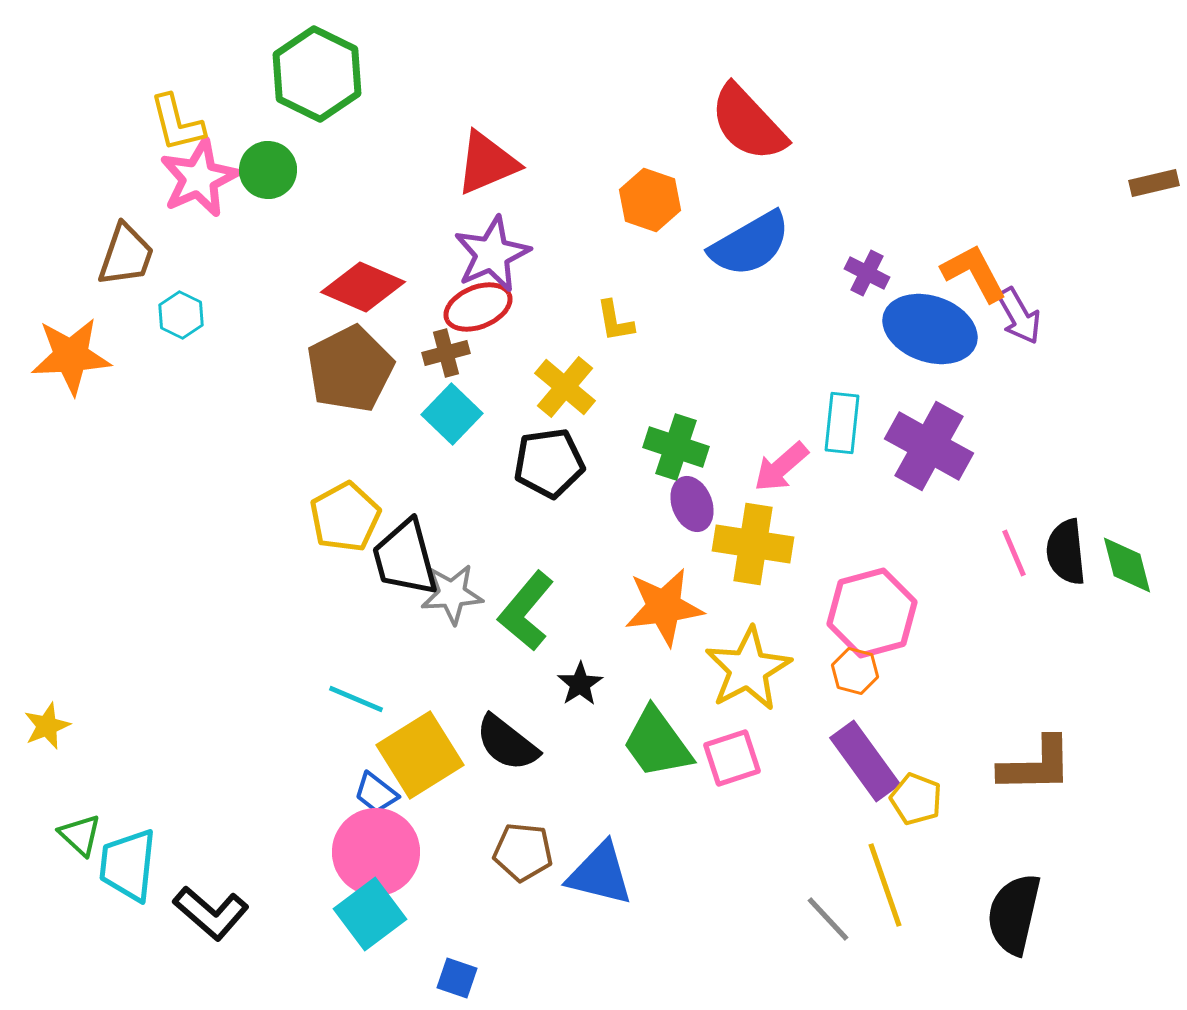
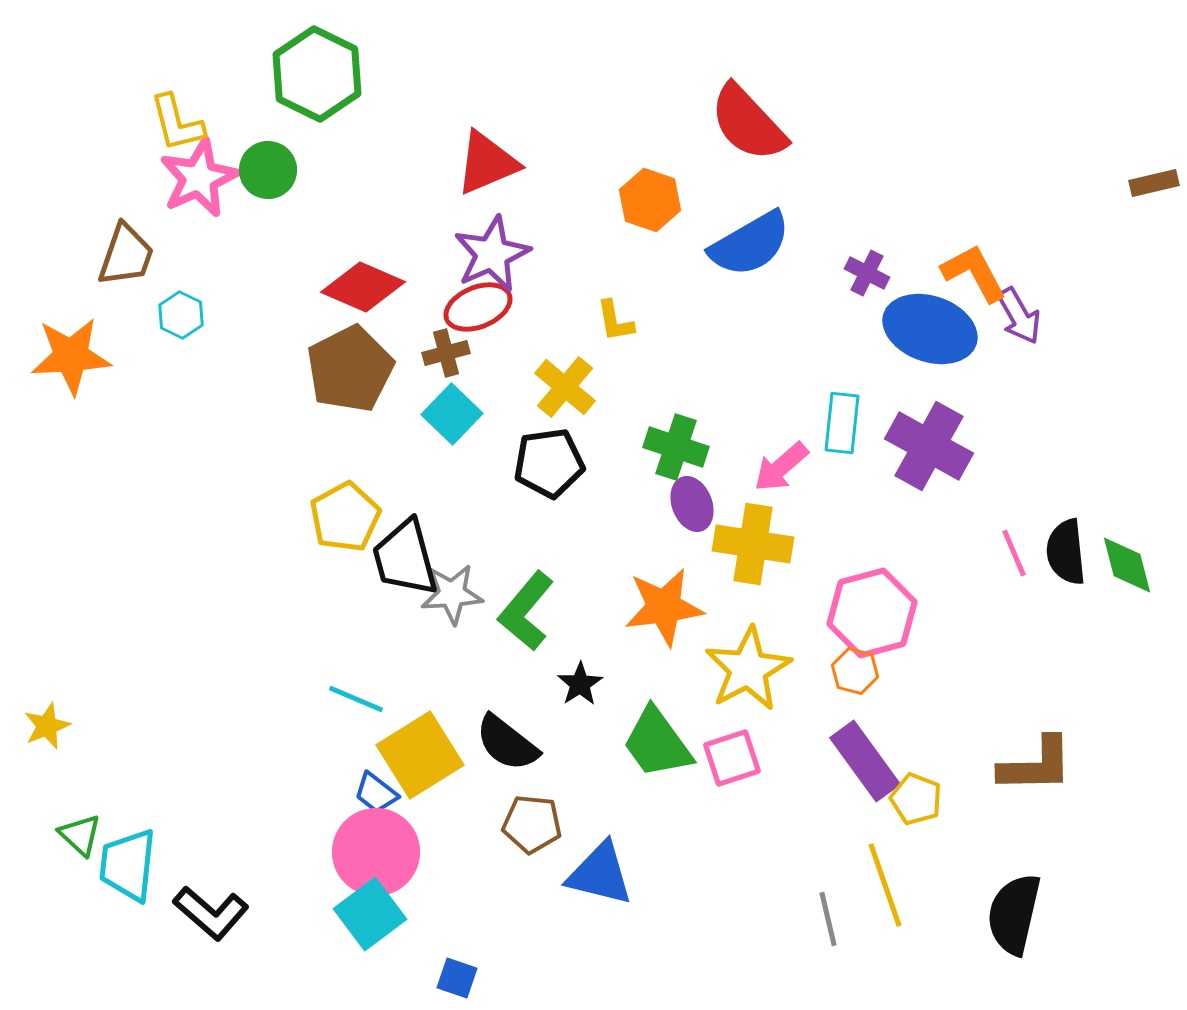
brown pentagon at (523, 852): moved 9 px right, 28 px up
gray line at (828, 919): rotated 30 degrees clockwise
